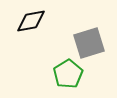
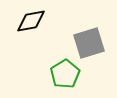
green pentagon: moved 3 px left
